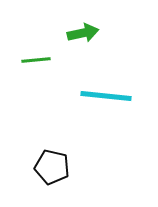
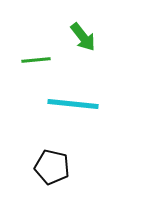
green arrow: moved 4 px down; rotated 64 degrees clockwise
cyan line: moved 33 px left, 8 px down
